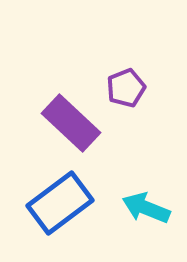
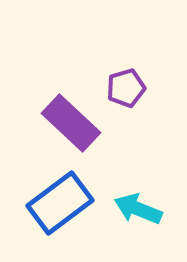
purple pentagon: rotated 6 degrees clockwise
cyan arrow: moved 8 px left, 1 px down
